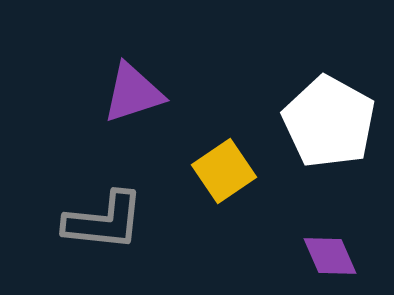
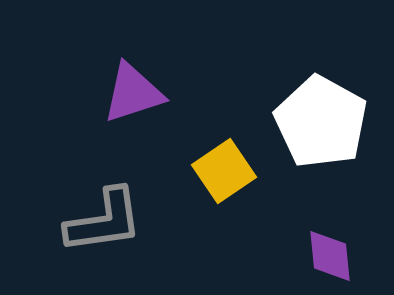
white pentagon: moved 8 px left
gray L-shape: rotated 14 degrees counterclockwise
purple diamond: rotated 18 degrees clockwise
